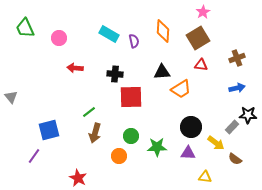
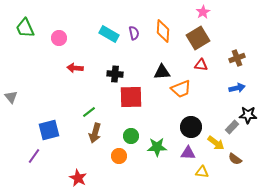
purple semicircle: moved 8 px up
orange trapezoid: rotated 10 degrees clockwise
yellow triangle: moved 3 px left, 5 px up
